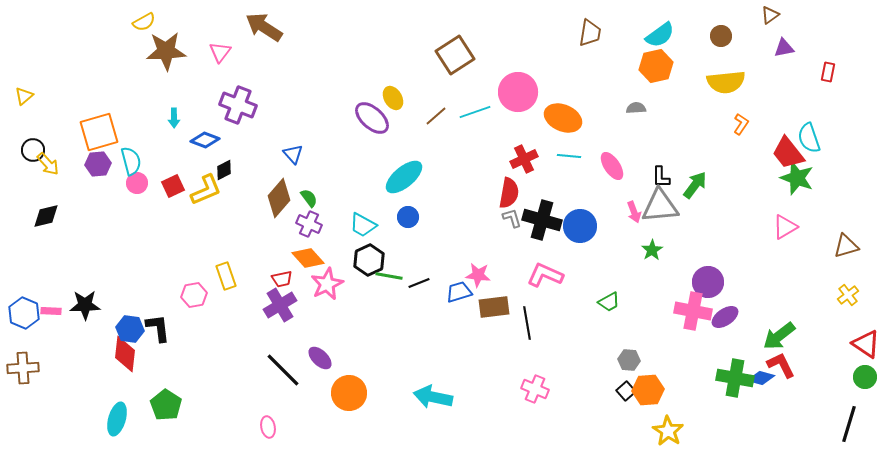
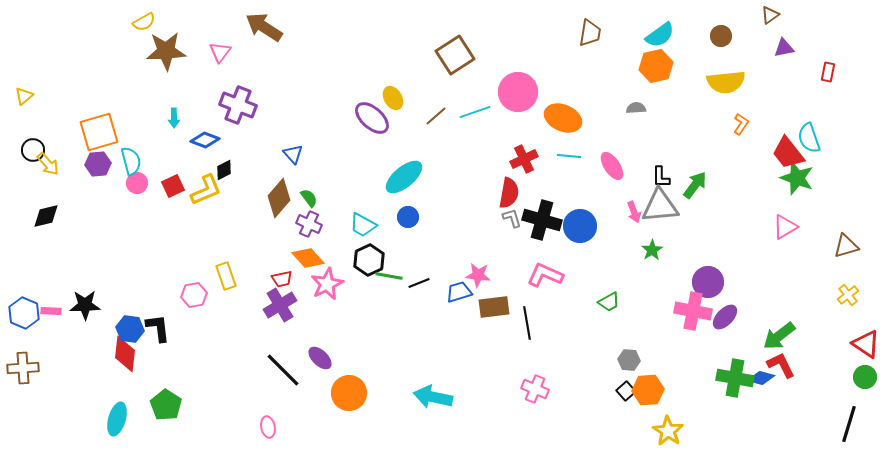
purple ellipse at (725, 317): rotated 12 degrees counterclockwise
